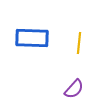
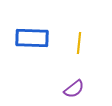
purple semicircle: rotated 10 degrees clockwise
